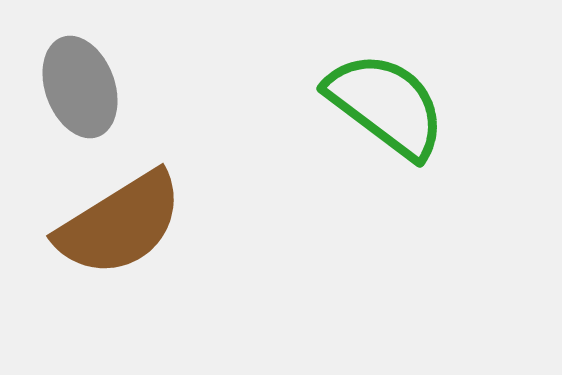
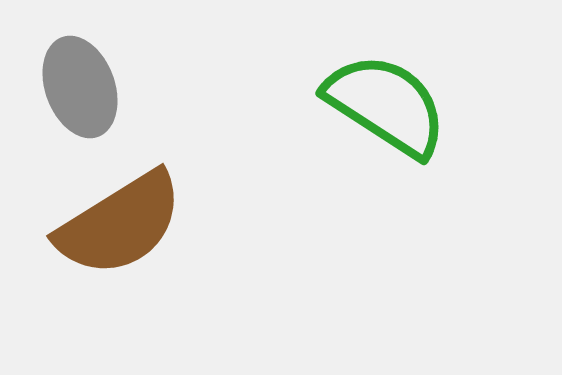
green semicircle: rotated 4 degrees counterclockwise
